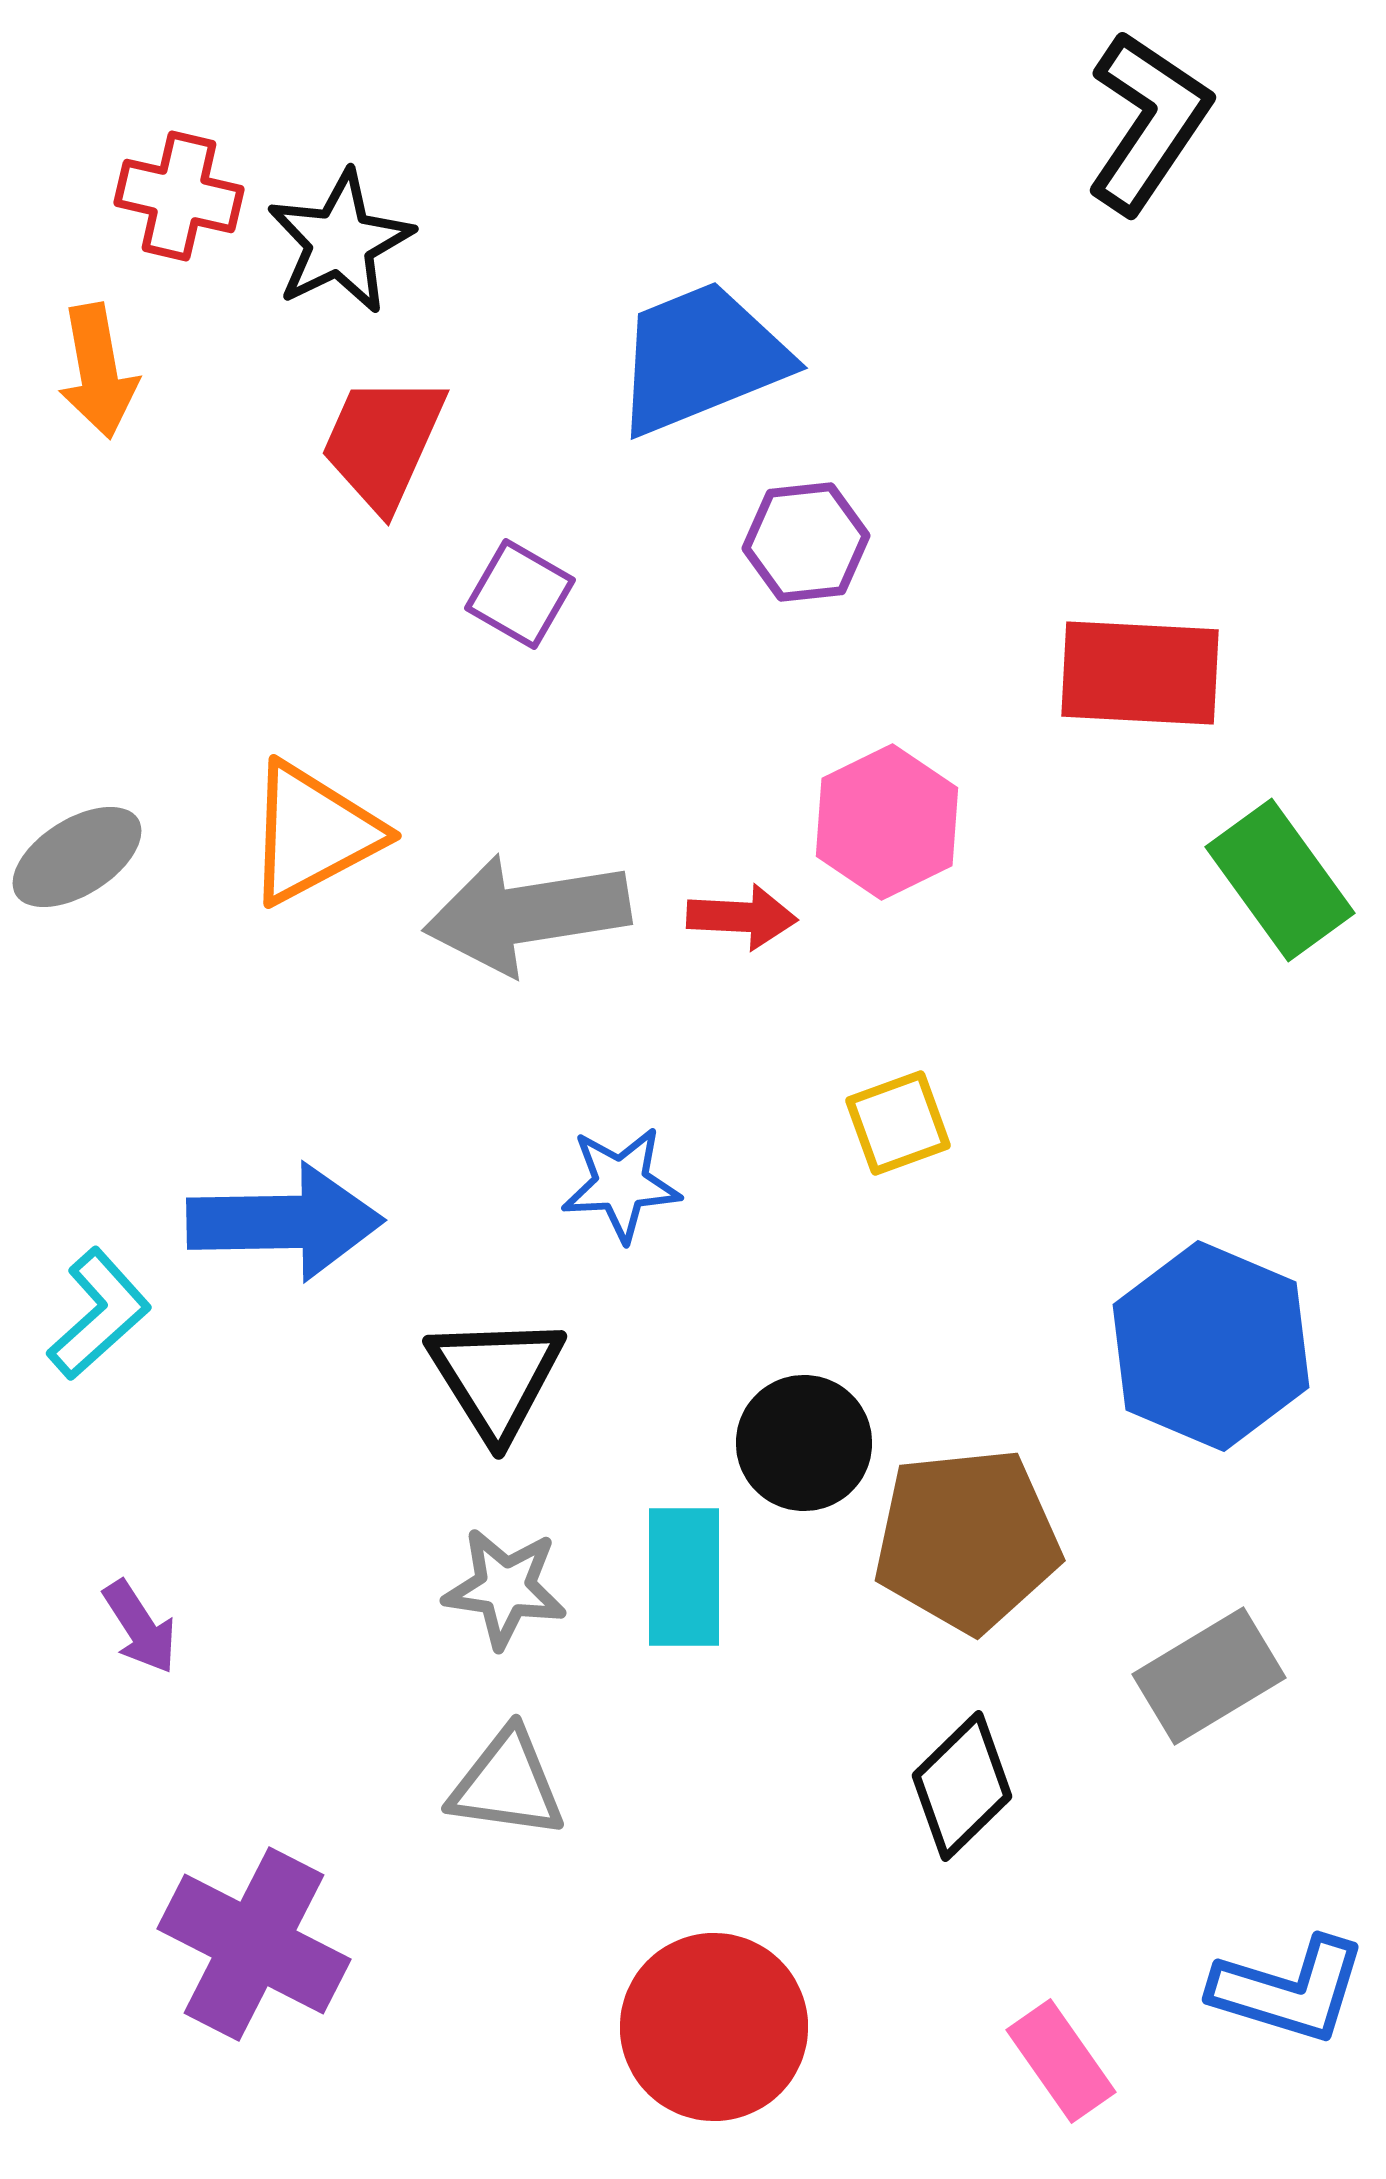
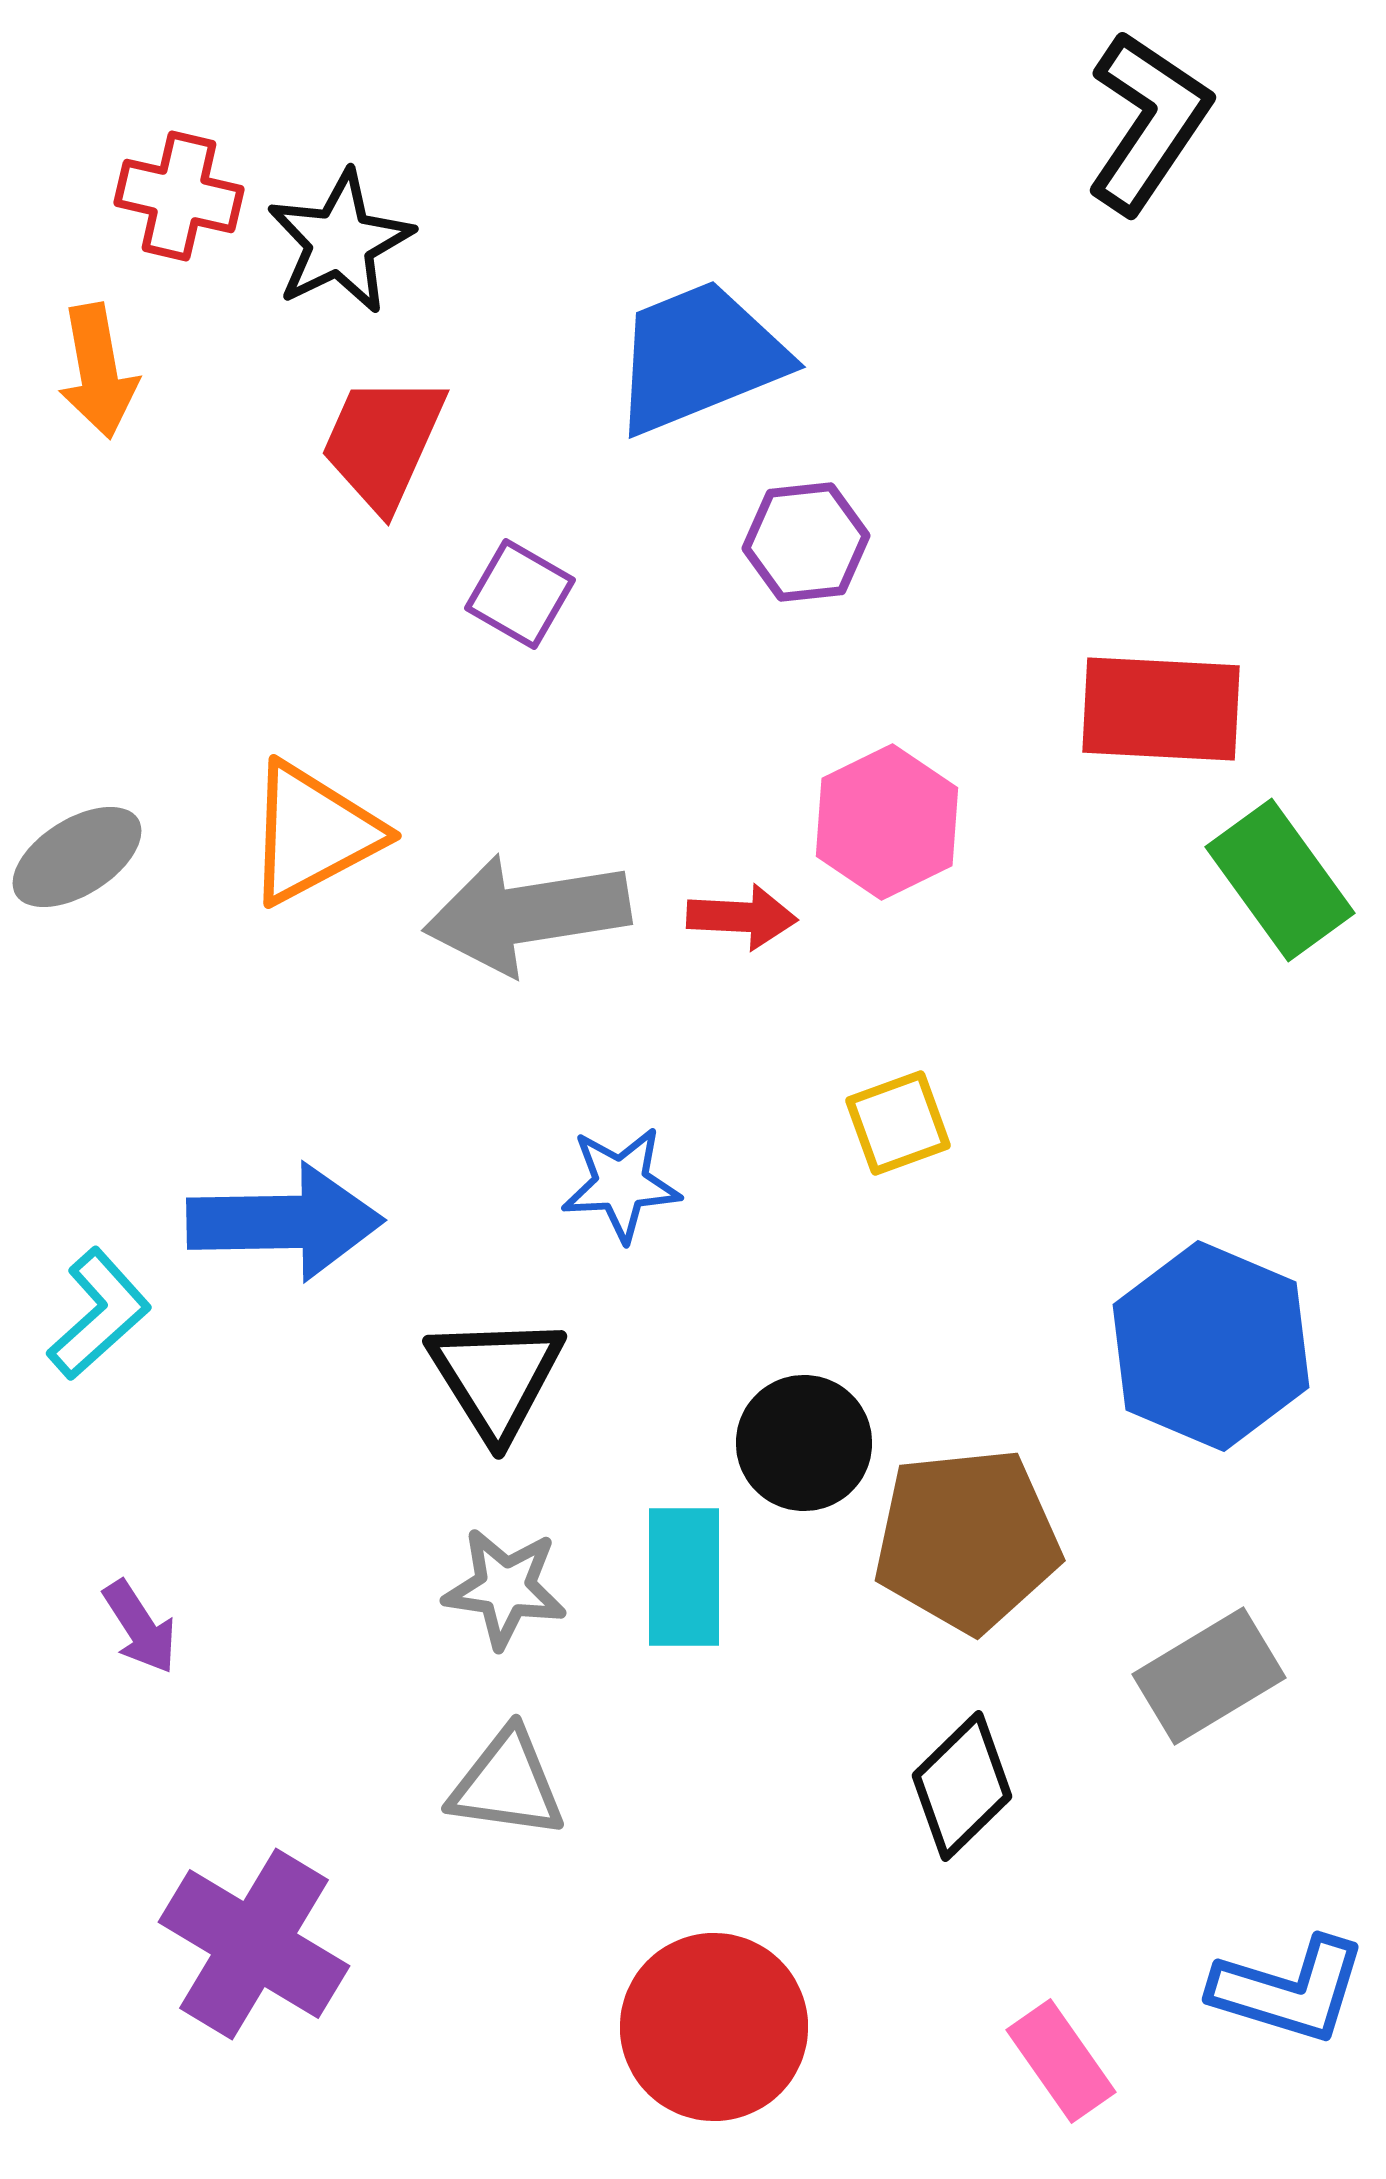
blue trapezoid: moved 2 px left, 1 px up
red rectangle: moved 21 px right, 36 px down
purple cross: rotated 4 degrees clockwise
